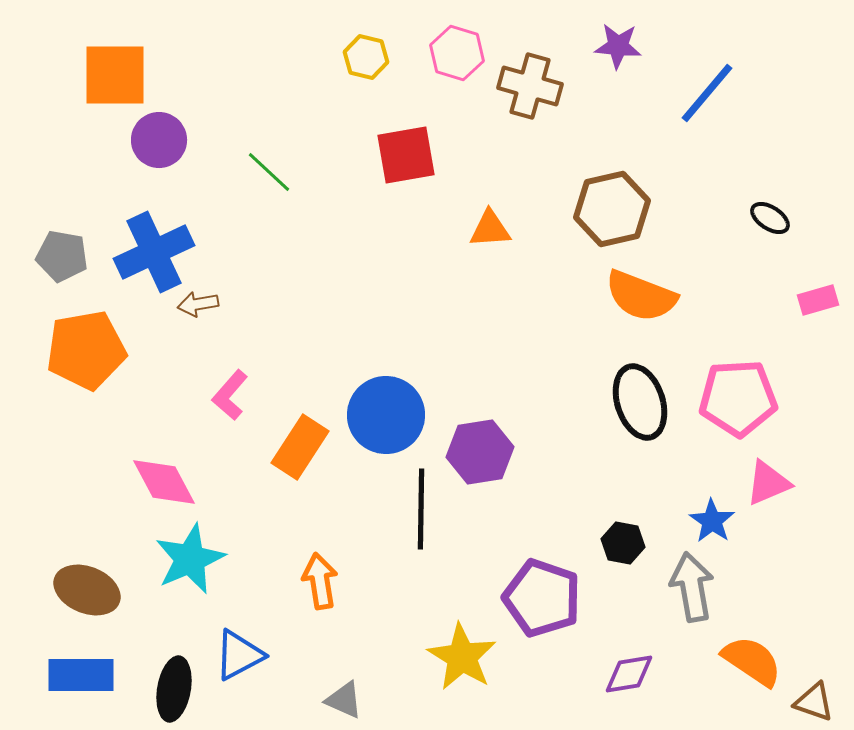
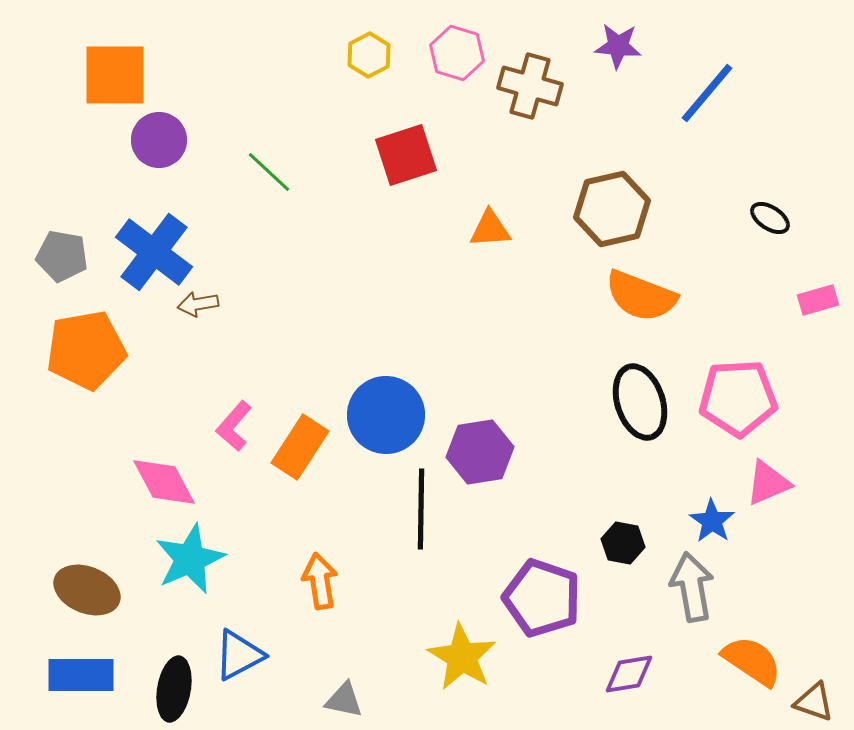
yellow hexagon at (366, 57): moved 3 px right, 2 px up; rotated 18 degrees clockwise
red square at (406, 155): rotated 8 degrees counterclockwise
blue cross at (154, 252): rotated 28 degrees counterclockwise
pink L-shape at (230, 395): moved 4 px right, 31 px down
gray triangle at (344, 700): rotated 12 degrees counterclockwise
